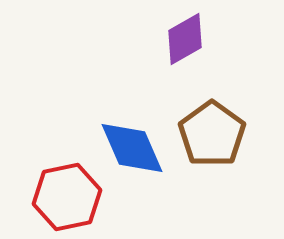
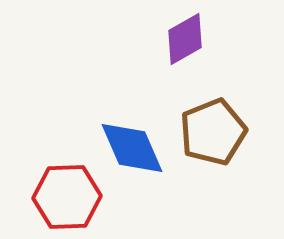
brown pentagon: moved 1 px right, 2 px up; rotated 14 degrees clockwise
red hexagon: rotated 10 degrees clockwise
